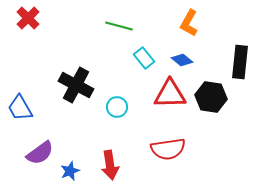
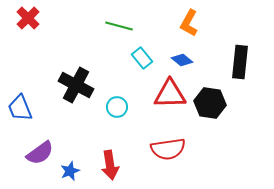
cyan rectangle: moved 2 px left
black hexagon: moved 1 px left, 6 px down
blue trapezoid: rotated 8 degrees clockwise
